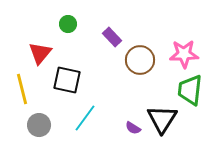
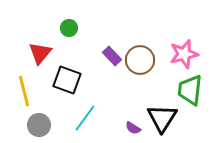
green circle: moved 1 px right, 4 px down
purple rectangle: moved 19 px down
pink star: rotated 12 degrees counterclockwise
black square: rotated 8 degrees clockwise
yellow line: moved 2 px right, 2 px down
black triangle: moved 1 px up
